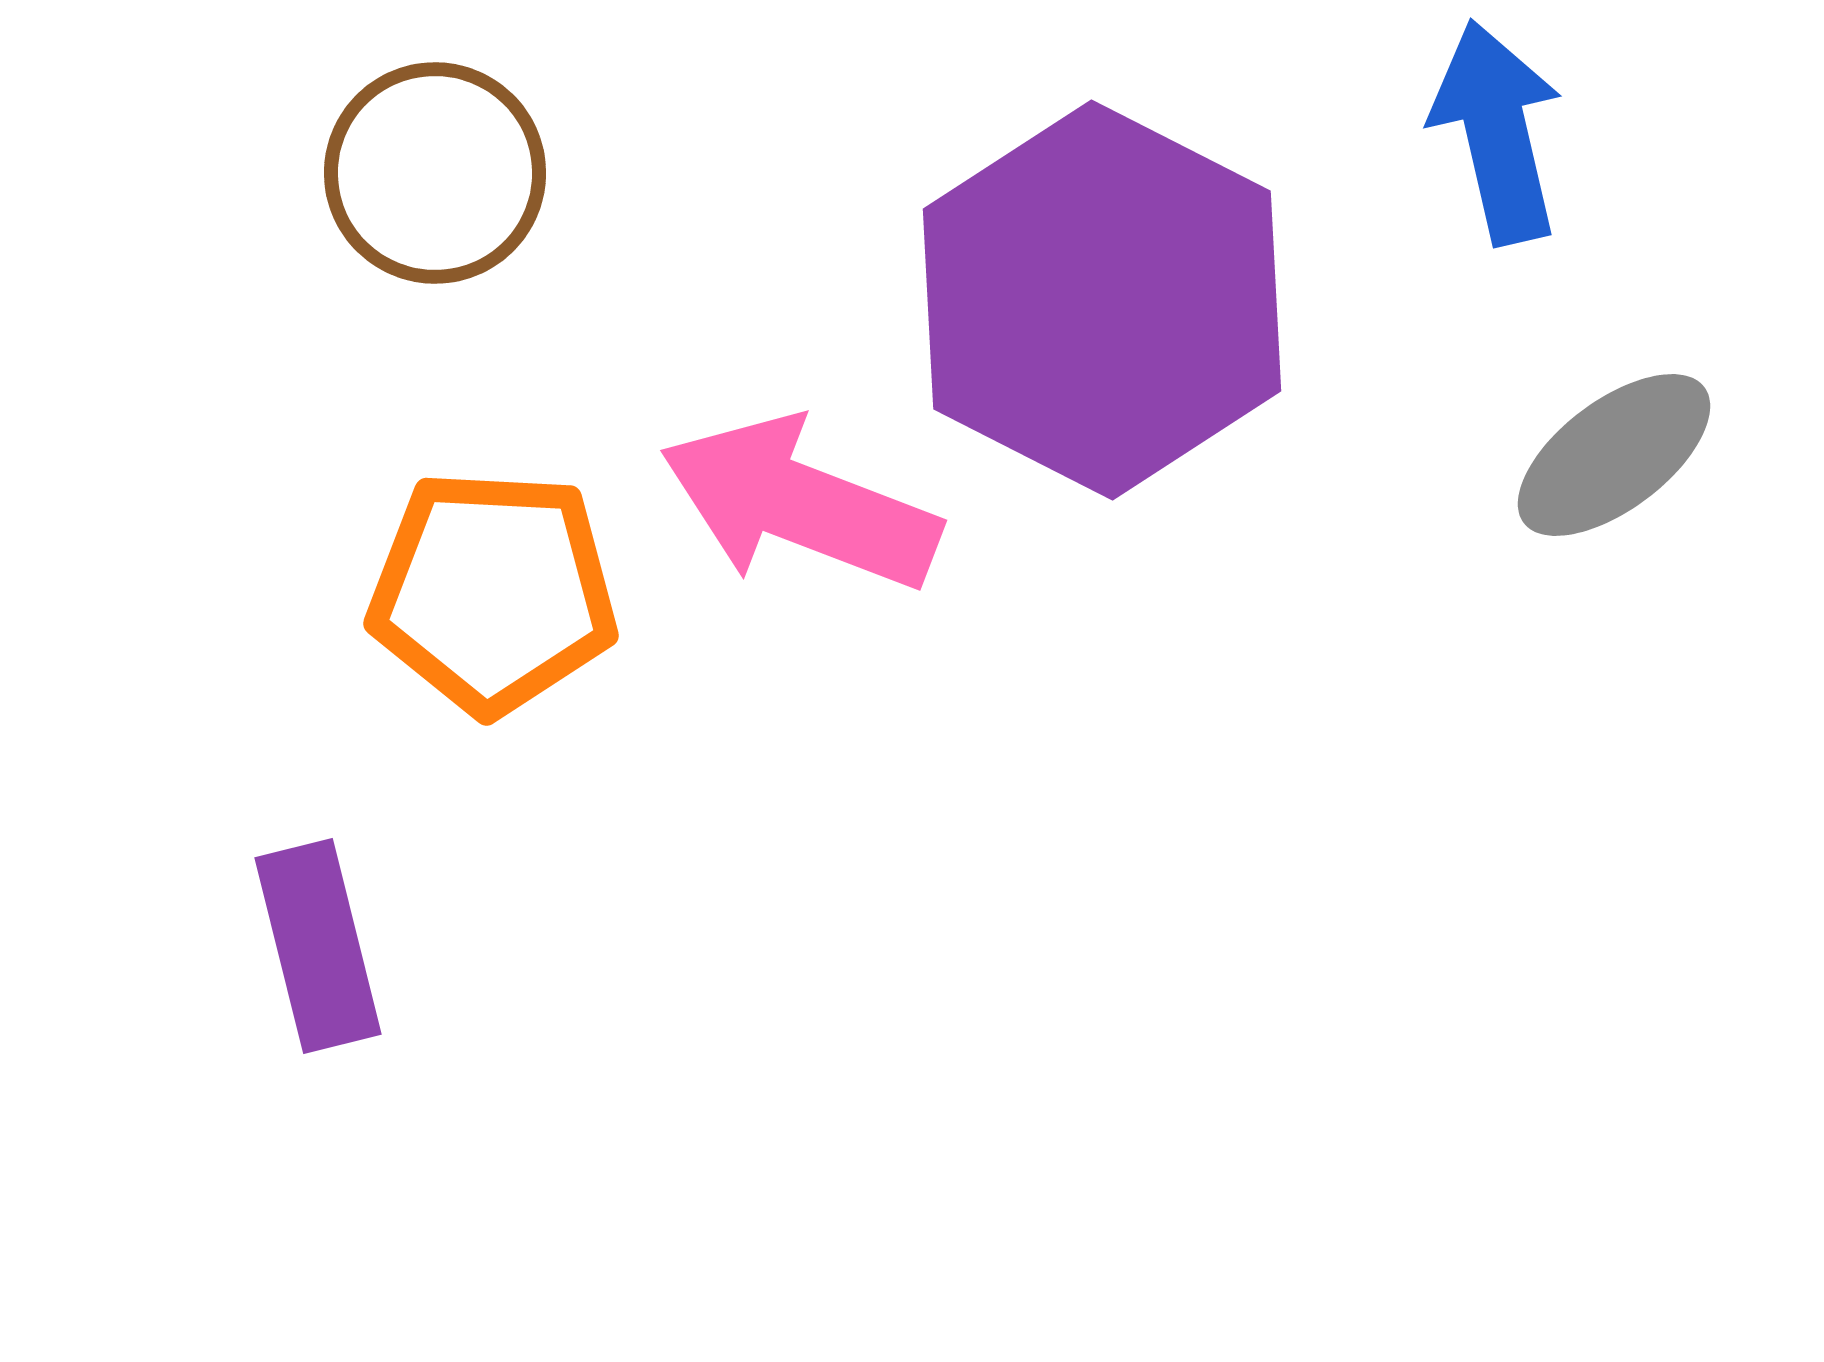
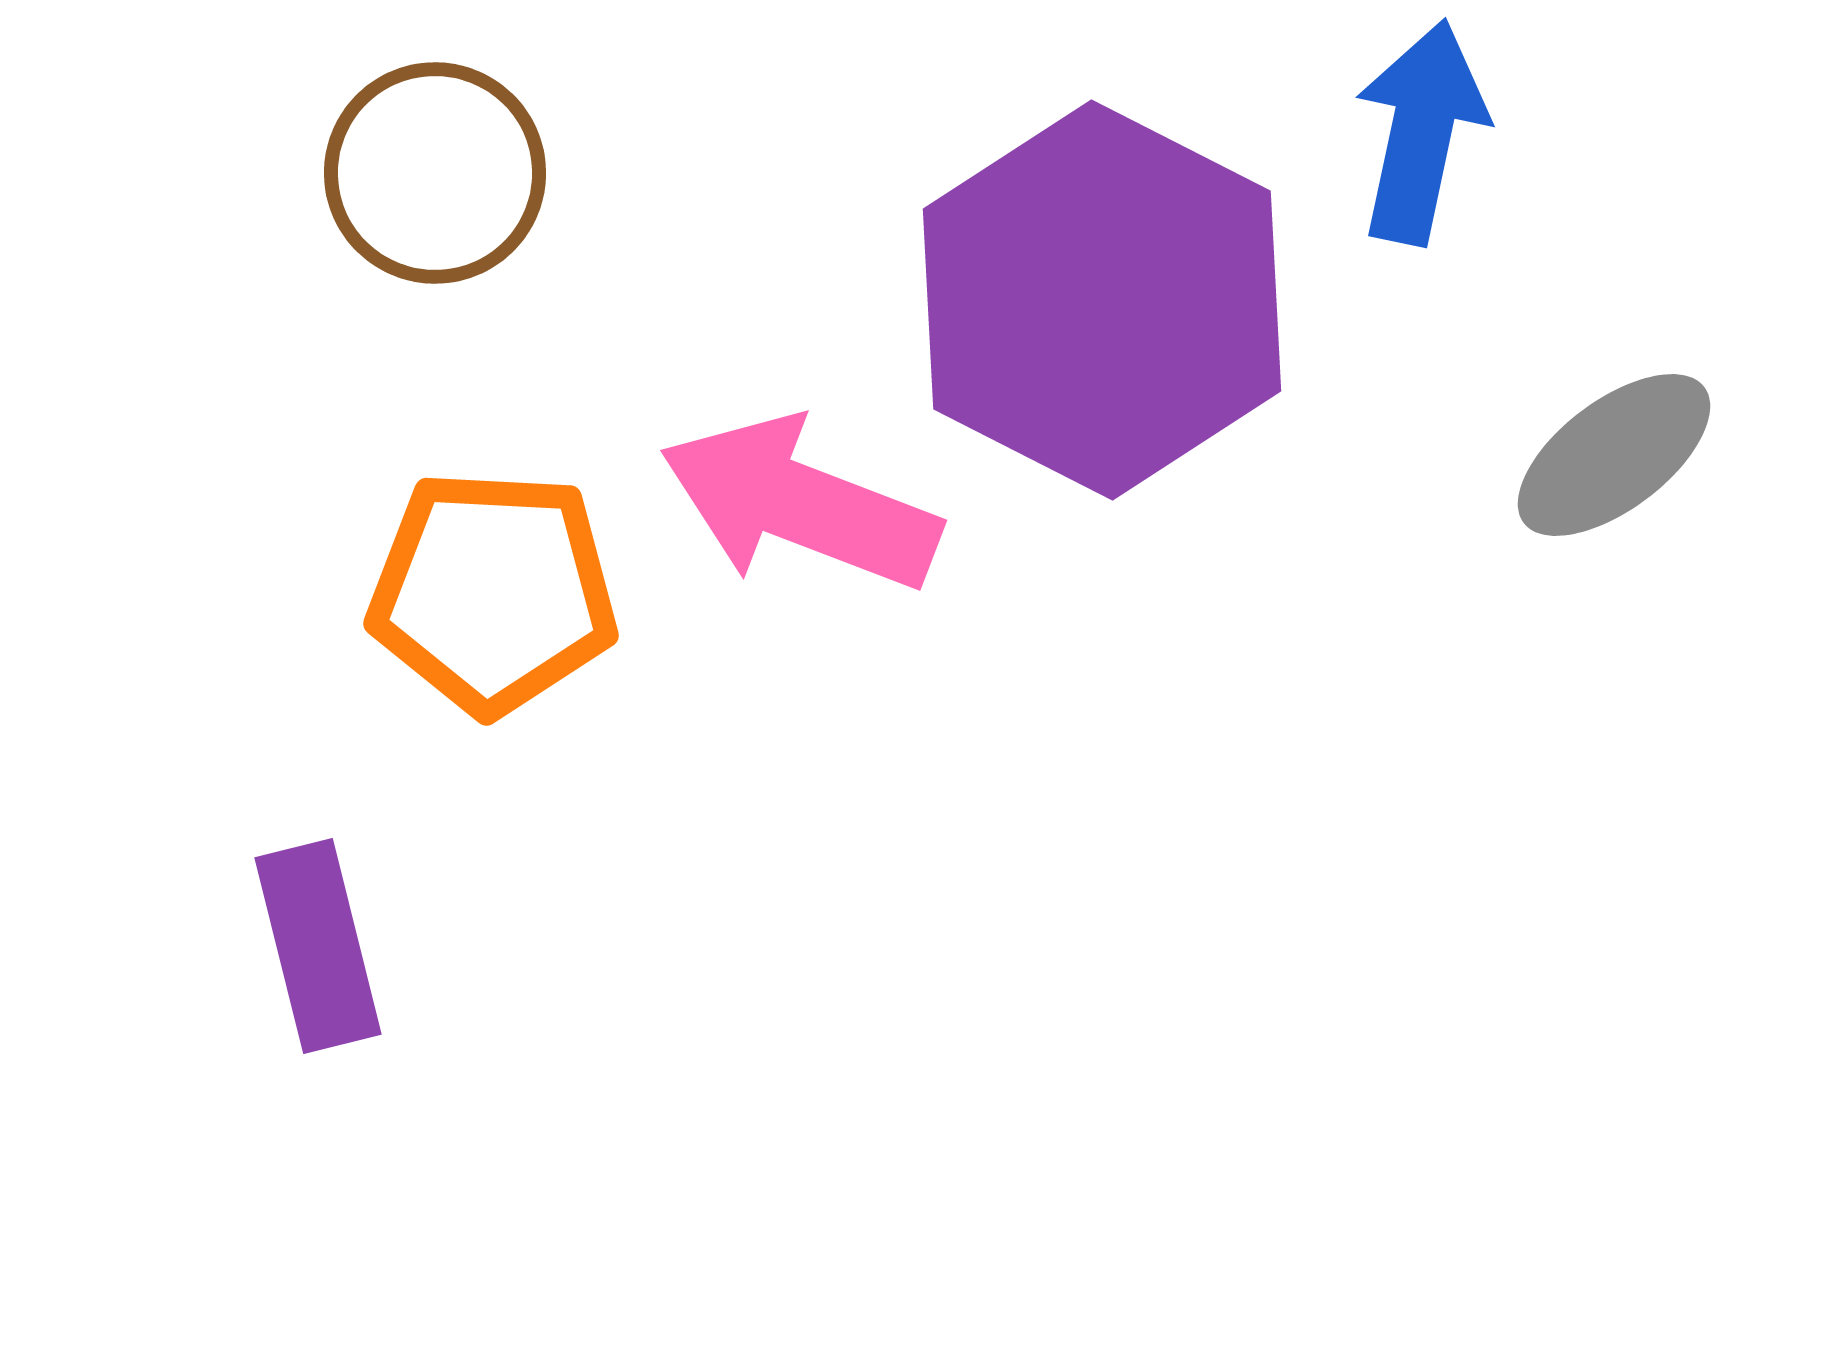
blue arrow: moved 76 px left; rotated 25 degrees clockwise
